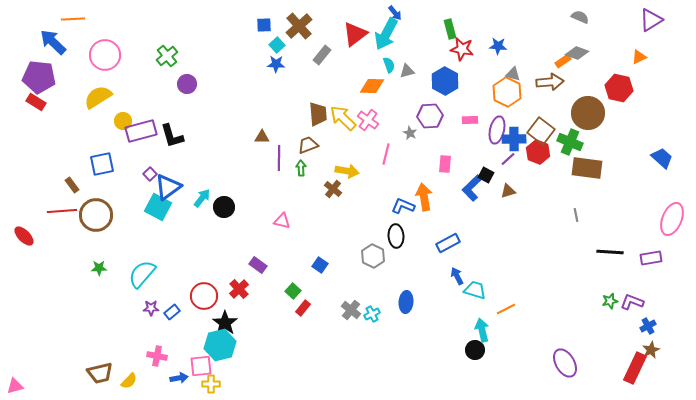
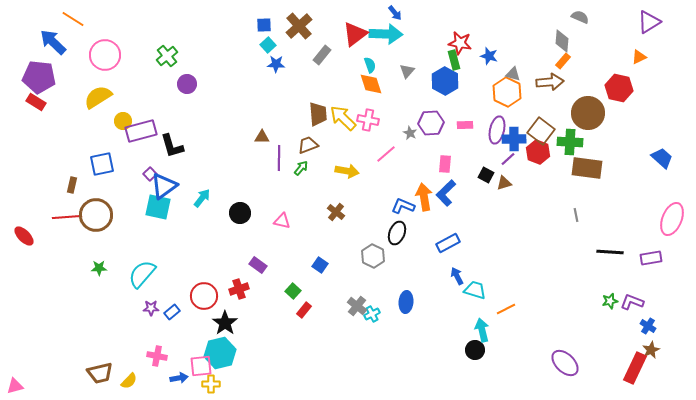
orange line at (73, 19): rotated 35 degrees clockwise
purple triangle at (651, 20): moved 2 px left, 2 px down
green rectangle at (450, 29): moved 4 px right, 31 px down
cyan arrow at (386, 34): rotated 116 degrees counterclockwise
cyan square at (277, 45): moved 9 px left
blue star at (498, 46): moved 9 px left, 10 px down; rotated 12 degrees clockwise
red star at (462, 49): moved 2 px left, 6 px up
gray diamond at (577, 53): moved 15 px left, 12 px up; rotated 75 degrees clockwise
orange rectangle at (563, 61): rotated 14 degrees counterclockwise
cyan semicircle at (389, 65): moved 19 px left
gray triangle at (407, 71): rotated 35 degrees counterclockwise
orange diamond at (372, 86): moved 1 px left, 2 px up; rotated 70 degrees clockwise
purple hexagon at (430, 116): moved 1 px right, 7 px down
pink cross at (368, 120): rotated 25 degrees counterclockwise
pink rectangle at (470, 120): moved 5 px left, 5 px down
black L-shape at (172, 136): moved 10 px down
green cross at (570, 142): rotated 20 degrees counterclockwise
pink line at (386, 154): rotated 35 degrees clockwise
green arrow at (301, 168): rotated 42 degrees clockwise
brown rectangle at (72, 185): rotated 49 degrees clockwise
blue triangle at (168, 187): moved 4 px left, 1 px up
blue L-shape at (472, 188): moved 26 px left, 5 px down
brown cross at (333, 189): moved 3 px right, 23 px down
brown triangle at (508, 191): moved 4 px left, 8 px up
cyan square at (158, 207): rotated 16 degrees counterclockwise
black circle at (224, 207): moved 16 px right, 6 px down
red line at (62, 211): moved 5 px right, 6 px down
black ellipse at (396, 236): moved 1 px right, 3 px up; rotated 25 degrees clockwise
red cross at (239, 289): rotated 24 degrees clockwise
red rectangle at (303, 308): moved 1 px right, 2 px down
gray cross at (351, 310): moved 6 px right, 4 px up
blue cross at (648, 326): rotated 28 degrees counterclockwise
cyan hexagon at (220, 345): moved 8 px down
purple ellipse at (565, 363): rotated 16 degrees counterclockwise
